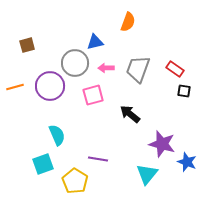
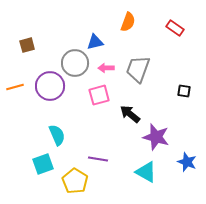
red rectangle: moved 41 px up
pink square: moved 6 px right
purple star: moved 6 px left, 7 px up
cyan triangle: moved 1 px left, 2 px up; rotated 40 degrees counterclockwise
